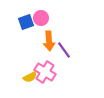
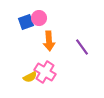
pink circle: moved 2 px left
purple line: moved 18 px right, 3 px up
